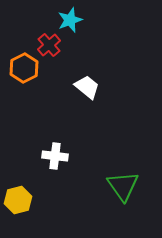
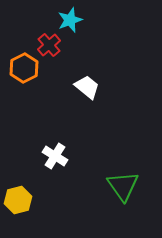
white cross: rotated 25 degrees clockwise
